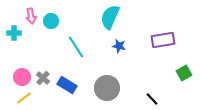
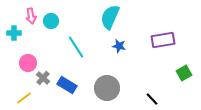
pink circle: moved 6 px right, 14 px up
